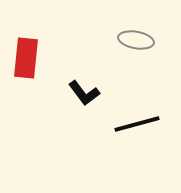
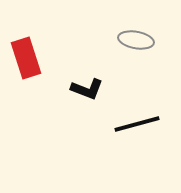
red rectangle: rotated 24 degrees counterclockwise
black L-shape: moved 3 px right, 4 px up; rotated 32 degrees counterclockwise
